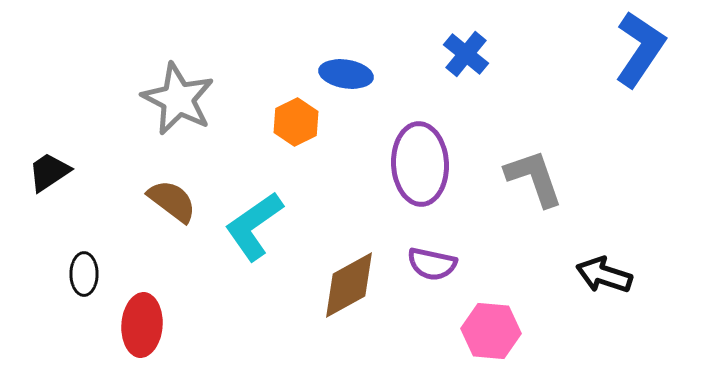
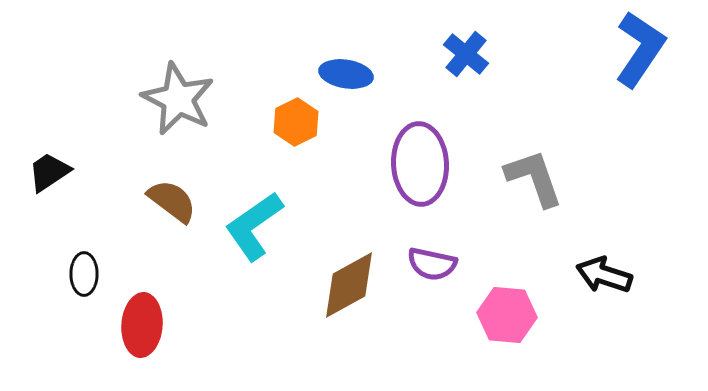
pink hexagon: moved 16 px right, 16 px up
